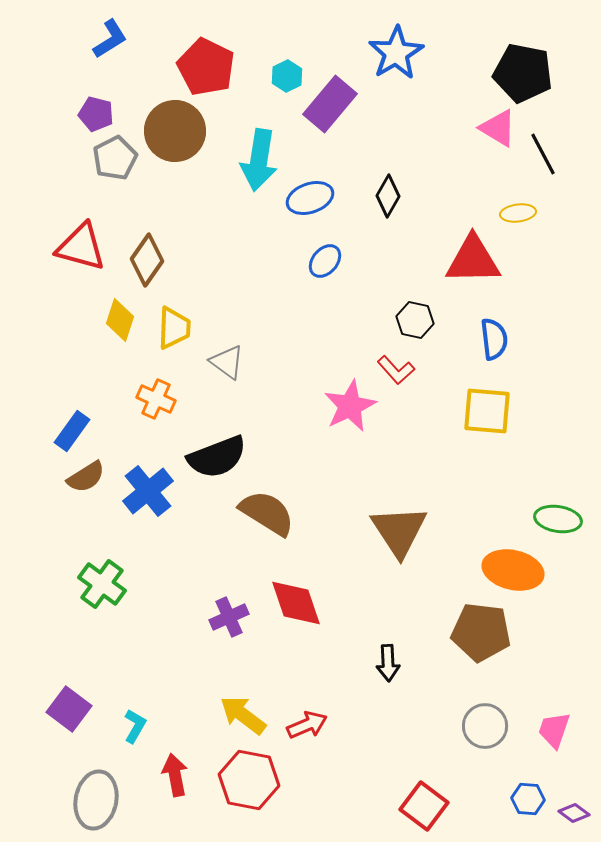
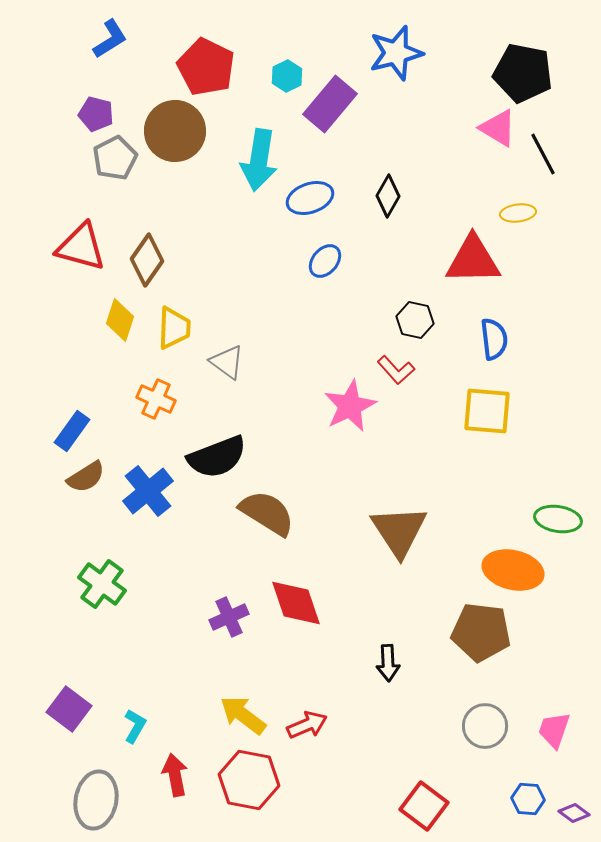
blue star at (396, 53): rotated 16 degrees clockwise
